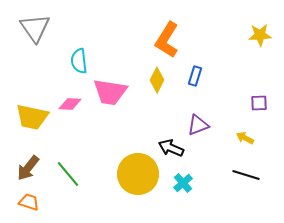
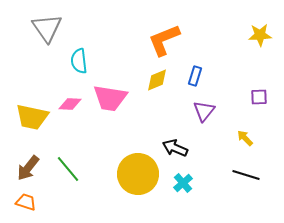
gray triangle: moved 12 px right
orange L-shape: moved 3 px left; rotated 36 degrees clockwise
yellow diamond: rotated 40 degrees clockwise
pink trapezoid: moved 6 px down
purple square: moved 6 px up
purple triangle: moved 6 px right, 14 px up; rotated 30 degrees counterclockwise
yellow arrow: rotated 18 degrees clockwise
black arrow: moved 4 px right
green line: moved 5 px up
orange trapezoid: moved 3 px left
